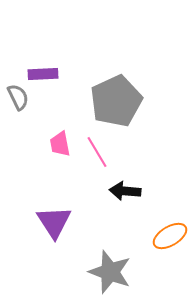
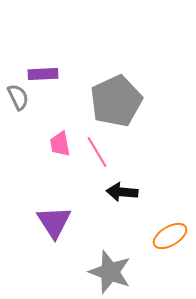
black arrow: moved 3 px left, 1 px down
